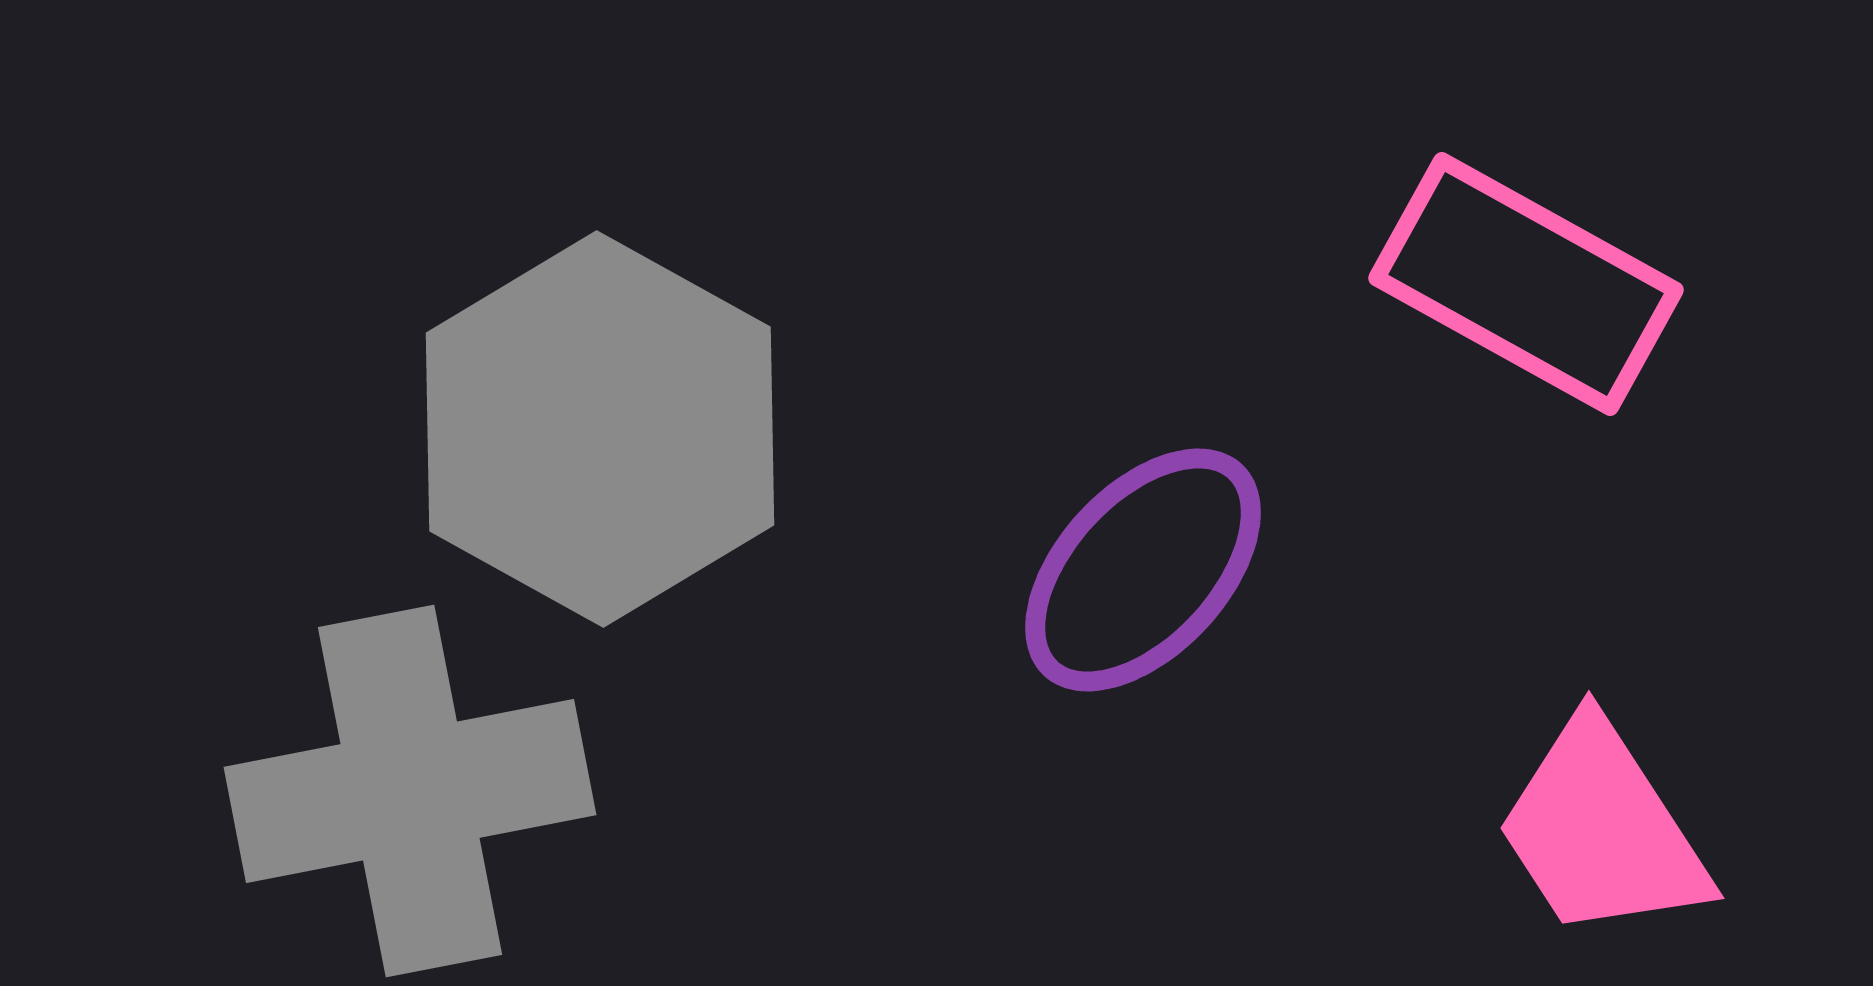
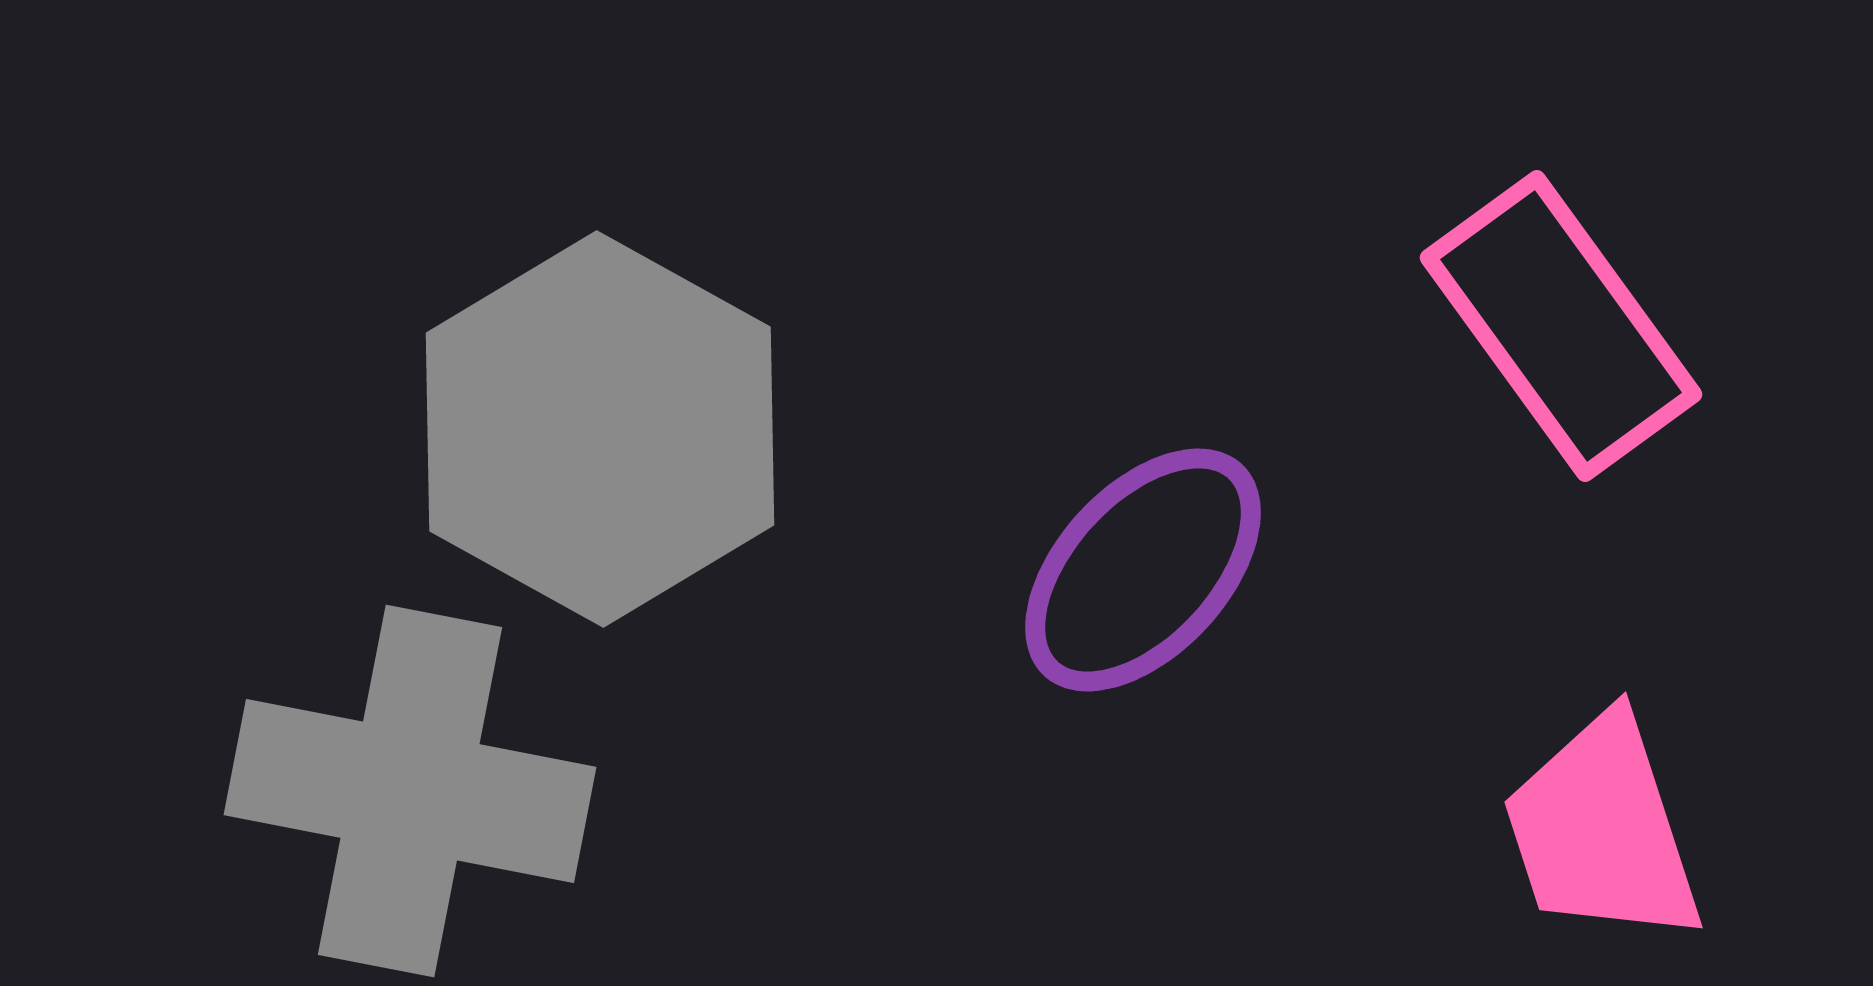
pink rectangle: moved 35 px right, 42 px down; rotated 25 degrees clockwise
gray cross: rotated 22 degrees clockwise
pink trapezoid: rotated 15 degrees clockwise
